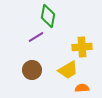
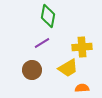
purple line: moved 6 px right, 6 px down
yellow trapezoid: moved 2 px up
